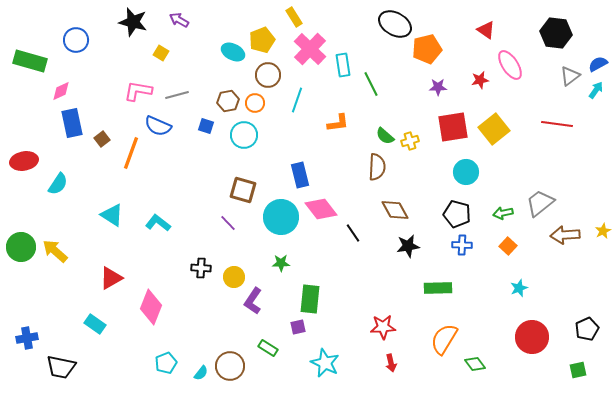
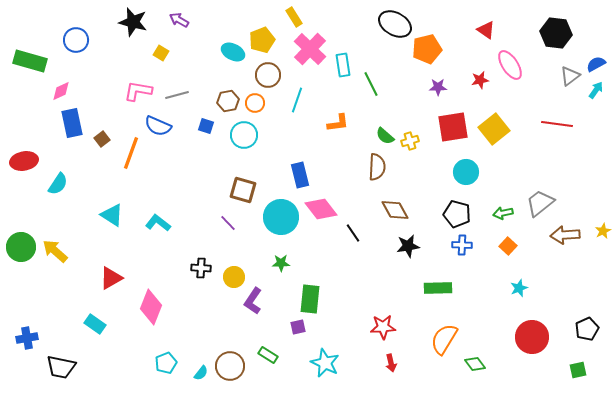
blue semicircle at (598, 64): moved 2 px left
green rectangle at (268, 348): moved 7 px down
